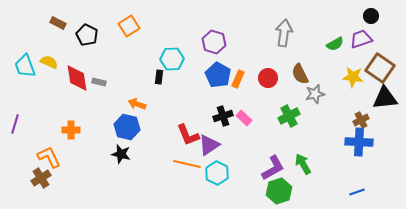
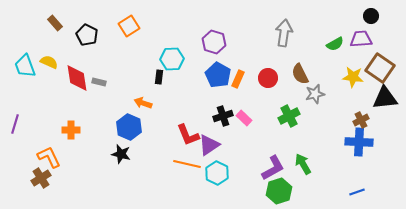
brown rectangle at (58, 23): moved 3 px left; rotated 21 degrees clockwise
purple trapezoid at (361, 39): rotated 15 degrees clockwise
orange arrow at (137, 104): moved 6 px right, 1 px up
blue hexagon at (127, 127): moved 2 px right; rotated 10 degrees clockwise
